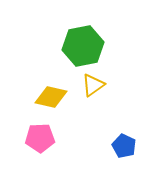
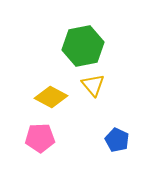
yellow triangle: rotated 35 degrees counterclockwise
yellow diamond: rotated 16 degrees clockwise
blue pentagon: moved 7 px left, 6 px up
